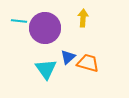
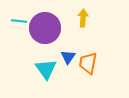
blue triangle: rotated 14 degrees counterclockwise
orange trapezoid: rotated 95 degrees counterclockwise
